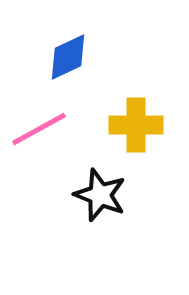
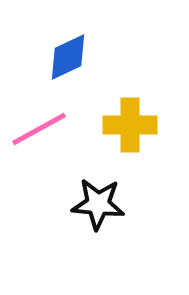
yellow cross: moved 6 px left
black star: moved 2 px left, 9 px down; rotated 16 degrees counterclockwise
